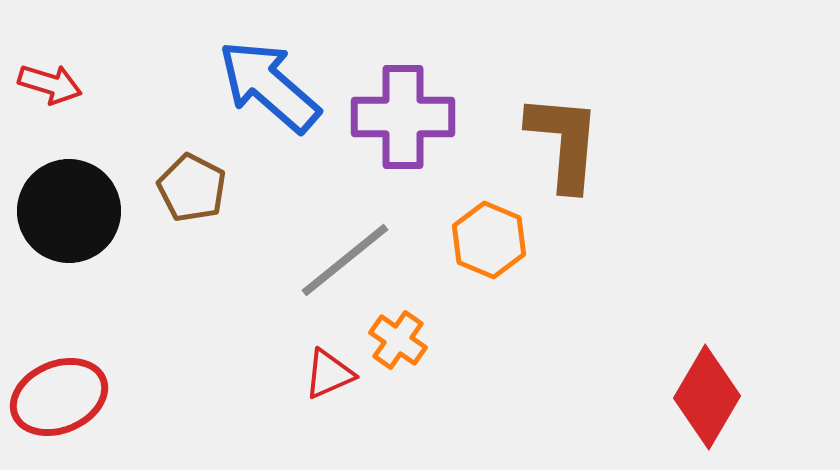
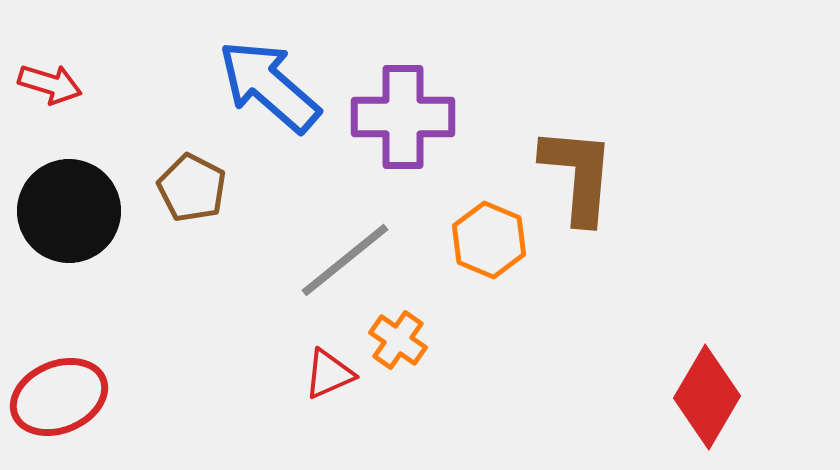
brown L-shape: moved 14 px right, 33 px down
